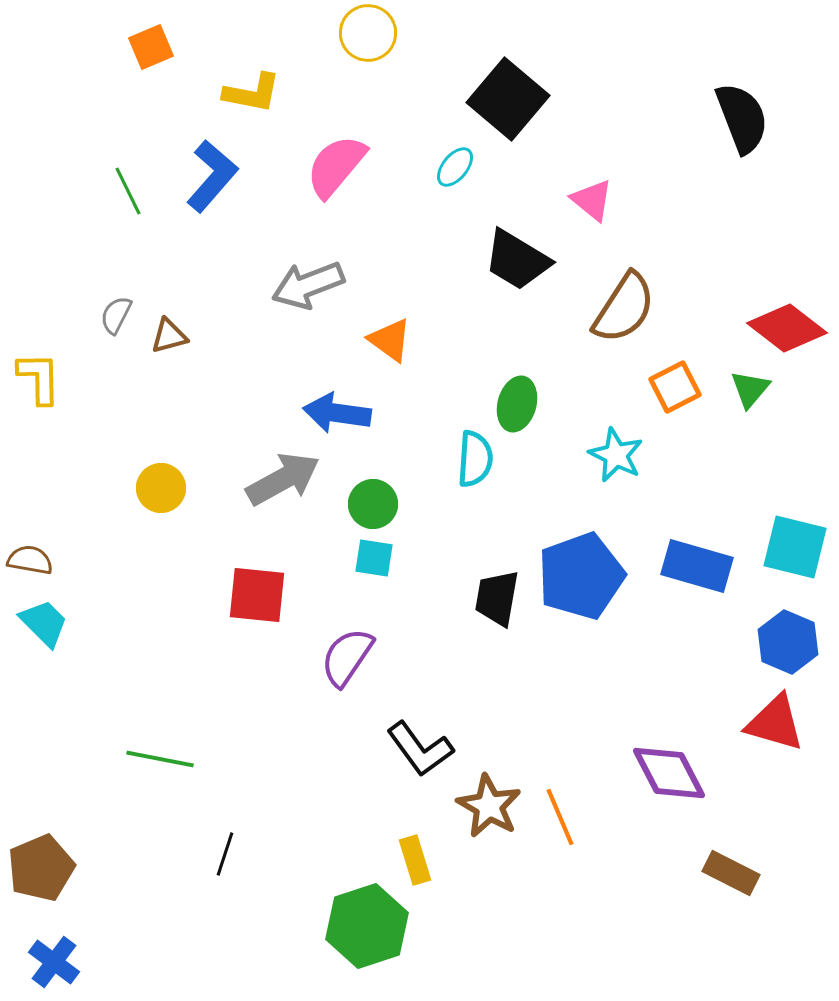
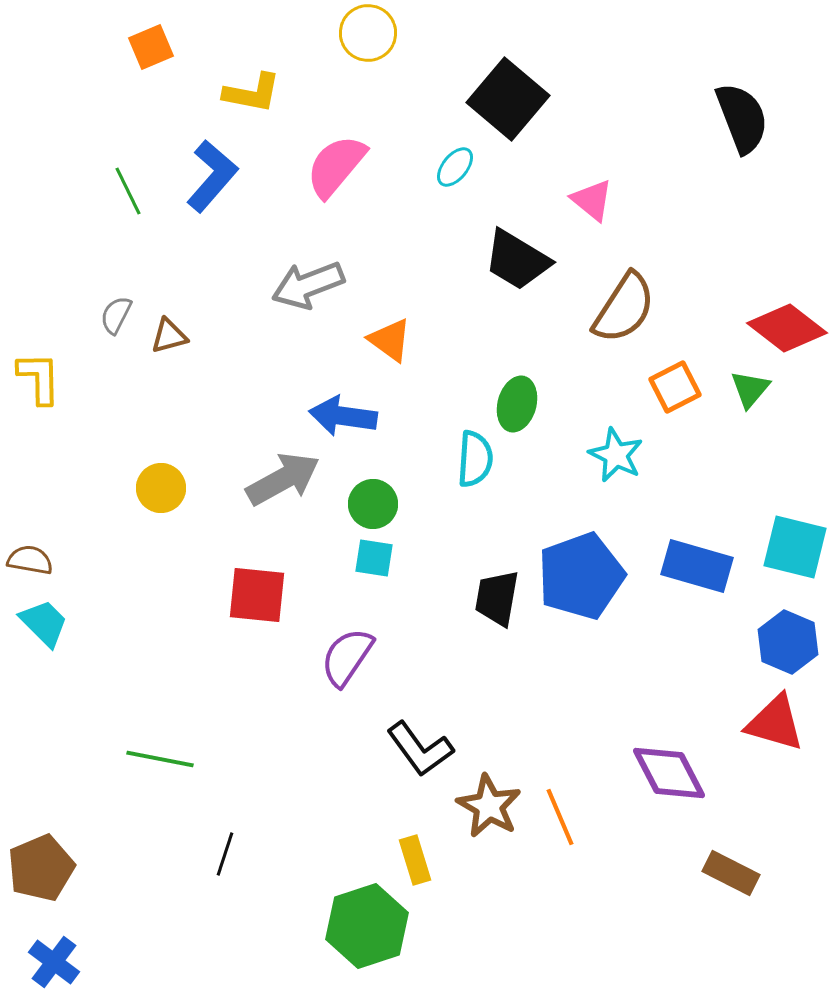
blue arrow at (337, 413): moved 6 px right, 3 px down
